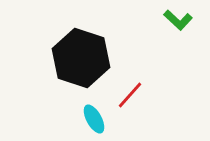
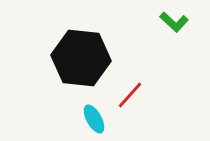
green L-shape: moved 4 px left, 2 px down
black hexagon: rotated 12 degrees counterclockwise
